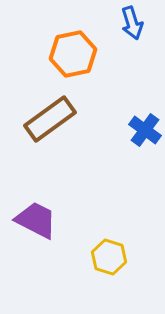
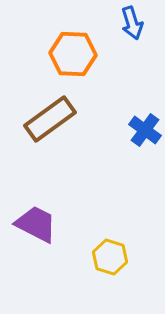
orange hexagon: rotated 15 degrees clockwise
purple trapezoid: moved 4 px down
yellow hexagon: moved 1 px right
